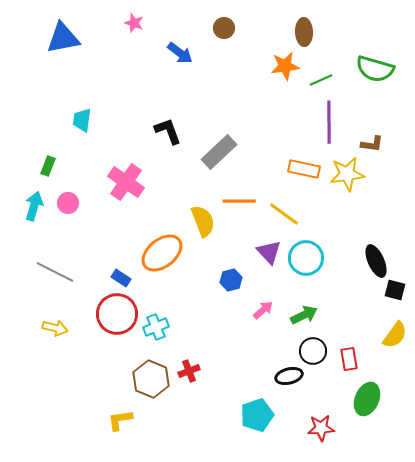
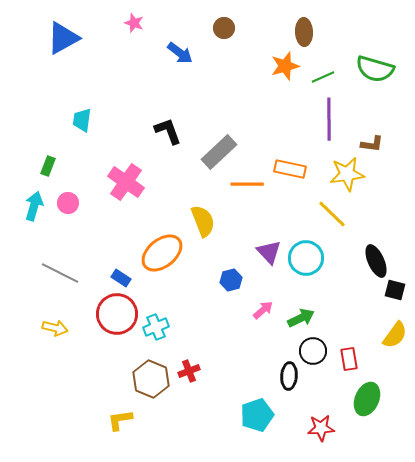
blue triangle at (63, 38): rotated 18 degrees counterclockwise
orange star at (285, 66): rotated 8 degrees counterclockwise
green line at (321, 80): moved 2 px right, 3 px up
purple line at (329, 122): moved 3 px up
orange rectangle at (304, 169): moved 14 px left
orange line at (239, 201): moved 8 px right, 17 px up
yellow line at (284, 214): moved 48 px right; rotated 8 degrees clockwise
gray line at (55, 272): moved 5 px right, 1 px down
green arrow at (304, 315): moved 3 px left, 3 px down
black ellipse at (289, 376): rotated 72 degrees counterclockwise
